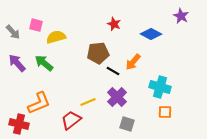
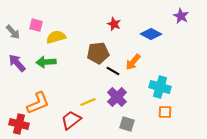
green arrow: moved 2 px right, 1 px up; rotated 42 degrees counterclockwise
orange L-shape: moved 1 px left
